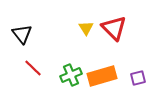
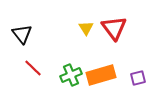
red triangle: rotated 8 degrees clockwise
orange rectangle: moved 1 px left, 1 px up
